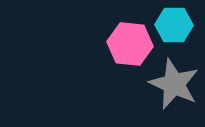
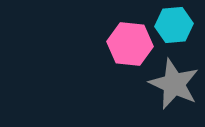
cyan hexagon: rotated 6 degrees counterclockwise
